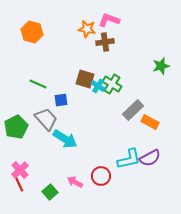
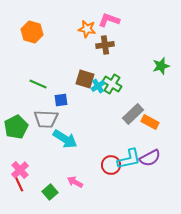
brown cross: moved 3 px down
cyan cross: rotated 24 degrees clockwise
gray rectangle: moved 4 px down
gray trapezoid: rotated 135 degrees clockwise
red circle: moved 10 px right, 11 px up
